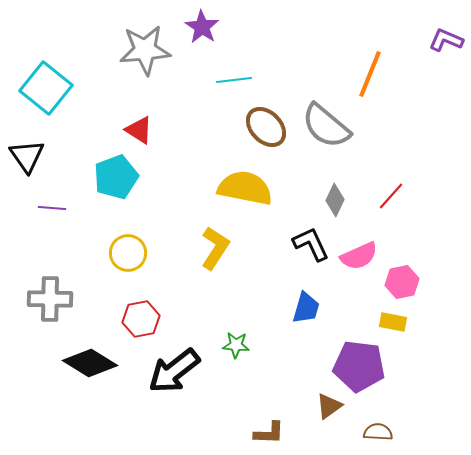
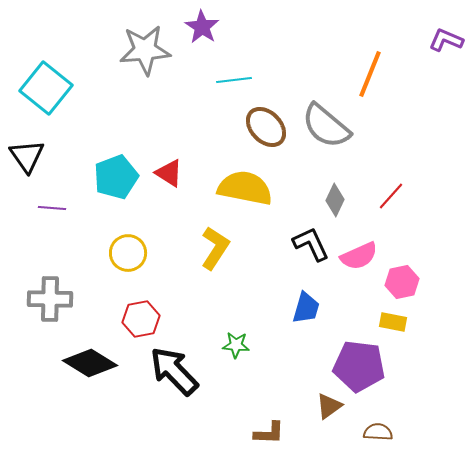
red triangle: moved 30 px right, 43 px down
black arrow: rotated 84 degrees clockwise
